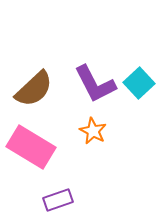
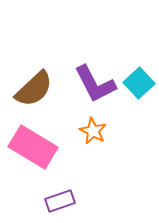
pink rectangle: moved 2 px right
purple rectangle: moved 2 px right, 1 px down
